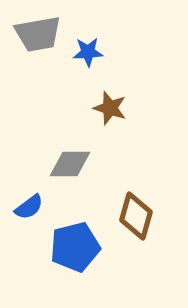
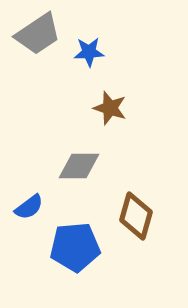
gray trapezoid: rotated 24 degrees counterclockwise
blue star: moved 1 px right
gray diamond: moved 9 px right, 2 px down
blue pentagon: rotated 9 degrees clockwise
